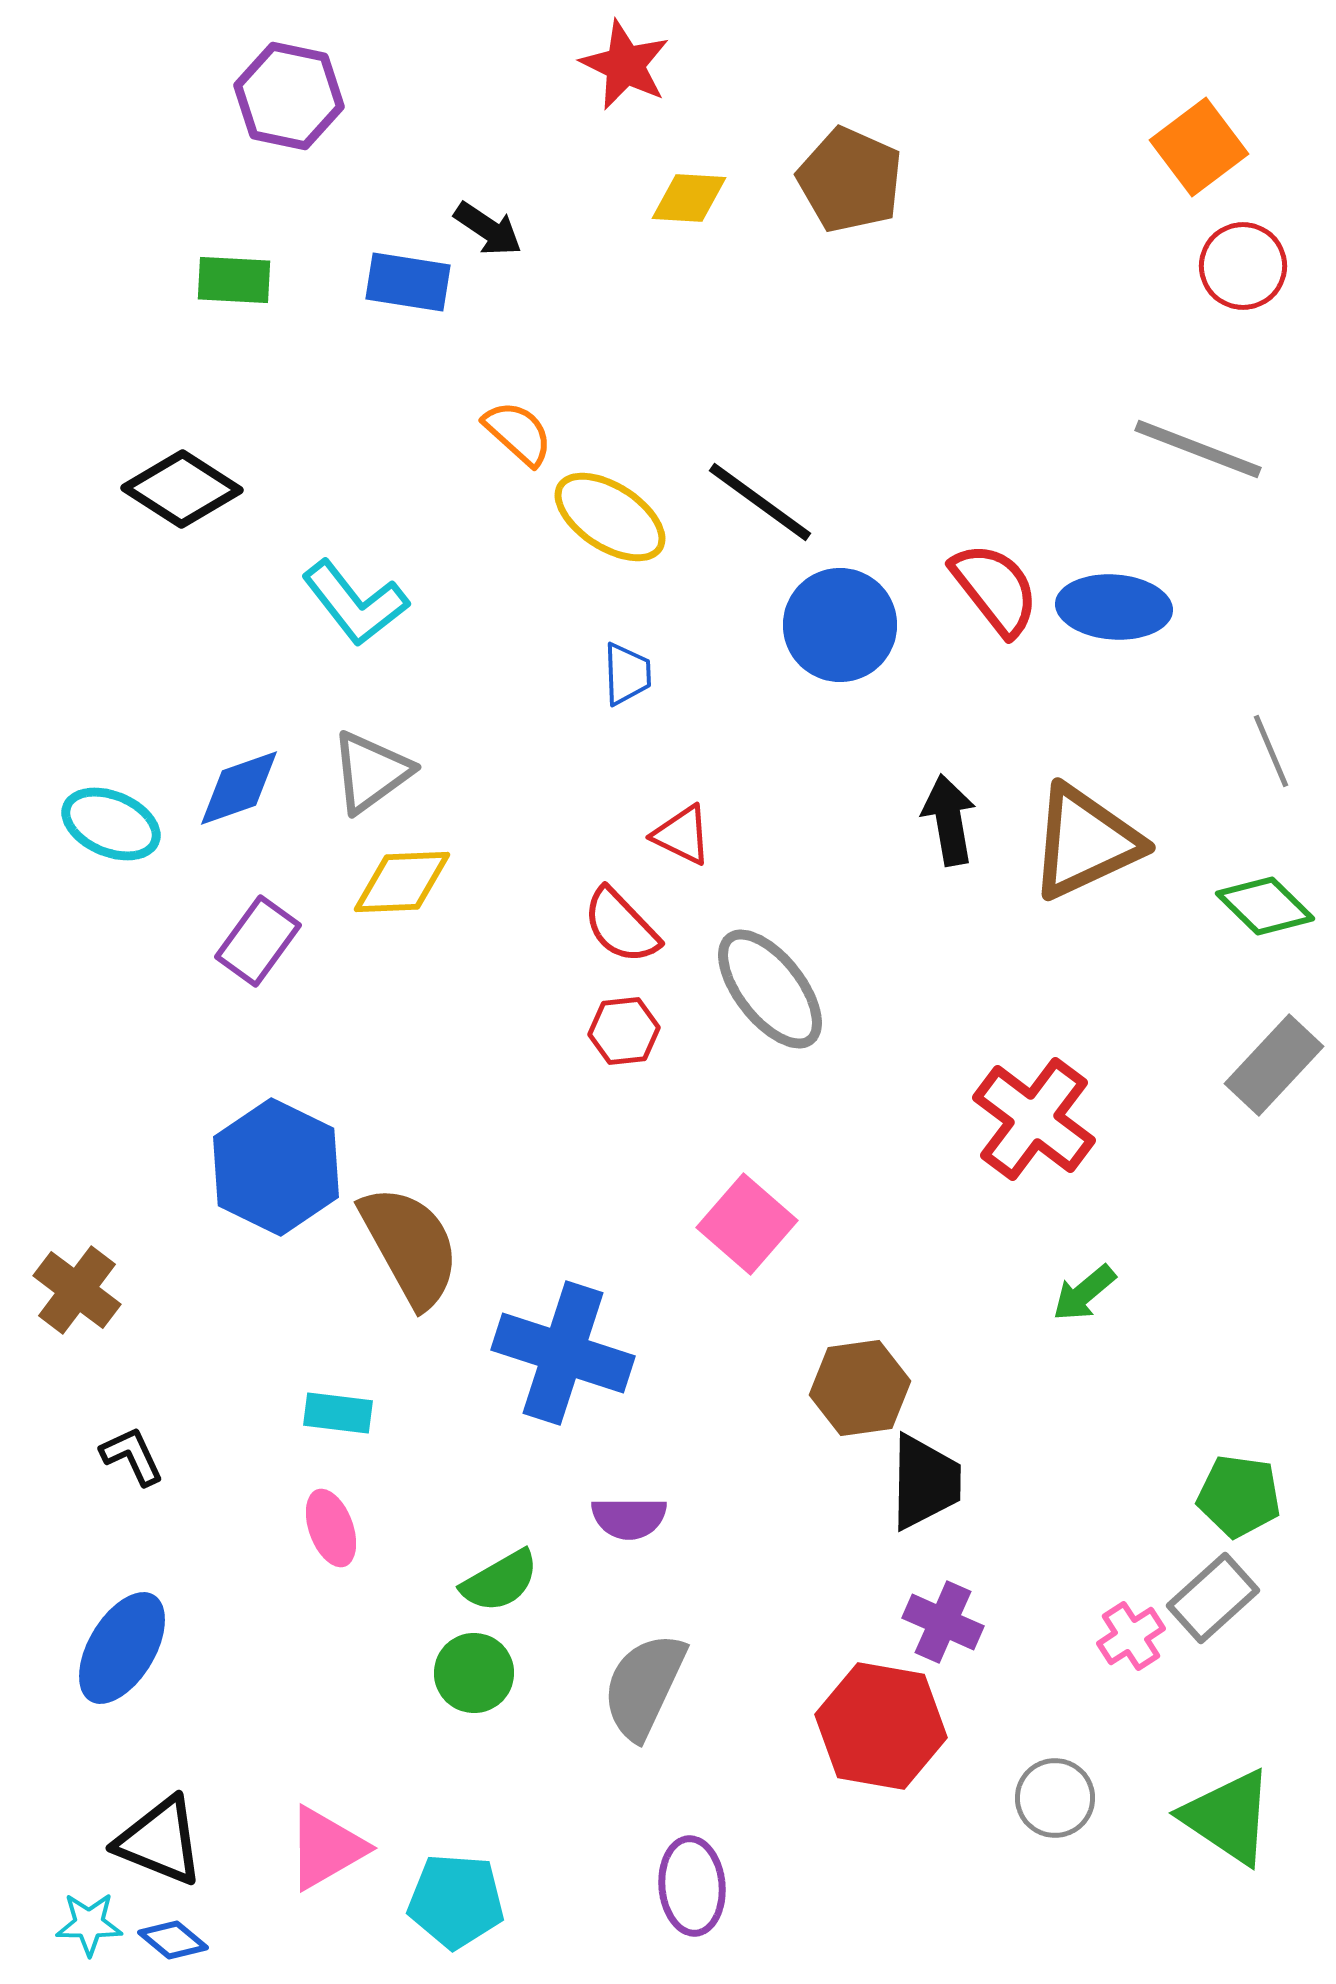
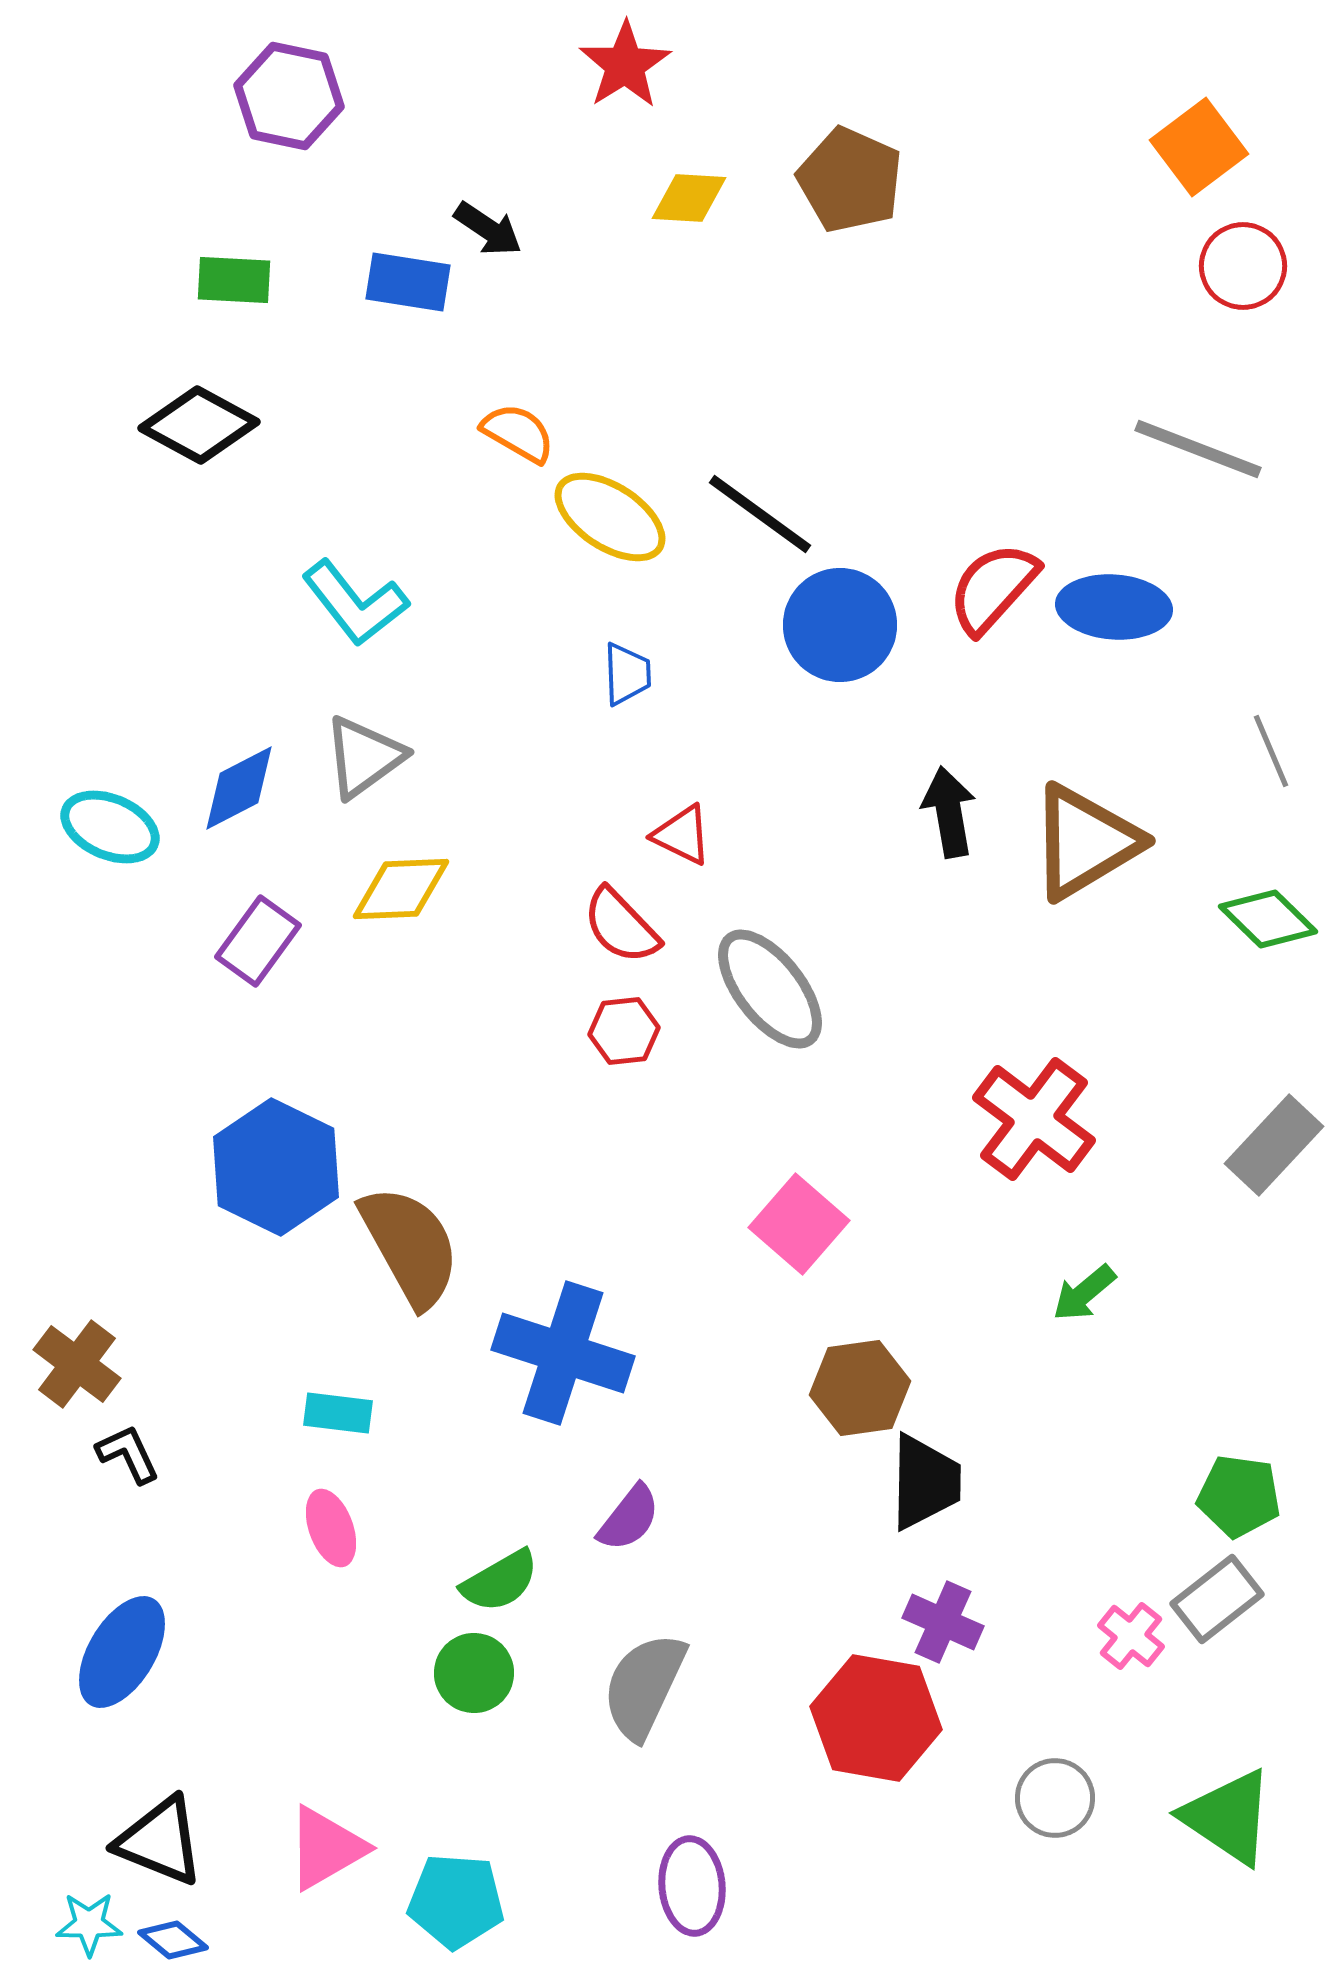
red star at (625, 65): rotated 14 degrees clockwise
orange semicircle at (518, 433): rotated 12 degrees counterclockwise
black diamond at (182, 489): moved 17 px right, 64 px up; rotated 4 degrees counterclockwise
black line at (760, 502): moved 12 px down
red semicircle at (995, 589): moved 2 px left, 1 px up; rotated 100 degrees counterclockwise
gray triangle at (371, 772): moved 7 px left, 15 px up
blue diamond at (239, 788): rotated 8 degrees counterclockwise
black arrow at (949, 820): moved 8 px up
cyan ellipse at (111, 824): moved 1 px left, 3 px down
brown triangle at (1085, 842): rotated 6 degrees counterclockwise
yellow diamond at (402, 882): moved 1 px left, 7 px down
green diamond at (1265, 906): moved 3 px right, 13 px down
gray rectangle at (1274, 1065): moved 80 px down
pink square at (747, 1224): moved 52 px right
brown cross at (77, 1290): moved 74 px down
black L-shape at (132, 1456): moved 4 px left, 2 px up
purple semicircle at (629, 1518): rotated 52 degrees counterclockwise
gray rectangle at (1213, 1598): moved 4 px right, 1 px down; rotated 4 degrees clockwise
pink cross at (1131, 1636): rotated 18 degrees counterclockwise
blue ellipse at (122, 1648): moved 4 px down
red hexagon at (881, 1726): moved 5 px left, 8 px up
